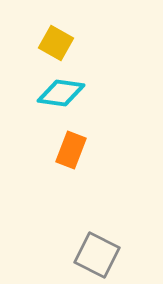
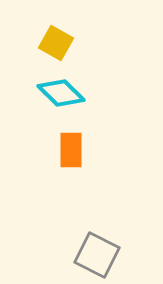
cyan diamond: rotated 36 degrees clockwise
orange rectangle: rotated 21 degrees counterclockwise
